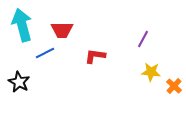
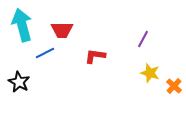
yellow star: moved 1 px left, 1 px down; rotated 12 degrees clockwise
